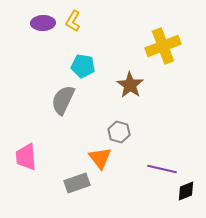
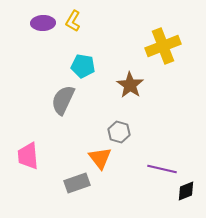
pink trapezoid: moved 2 px right, 1 px up
